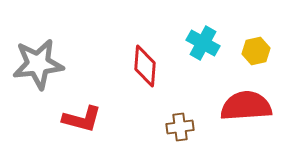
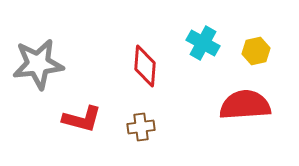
red semicircle: moved 1 px left, 1 px up
brown cross: moved 39 px left
